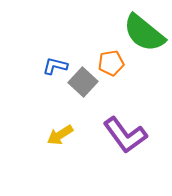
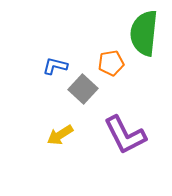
green semicircle: rotated 57 degrees clockwise
gray square: moved 7 px down
purple L-shape: rotated 9 degrees clockwise
